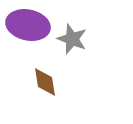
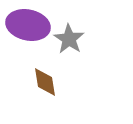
gray star: moved 3 px left; rotated 12 degrees clockwise
